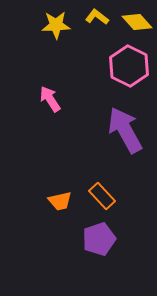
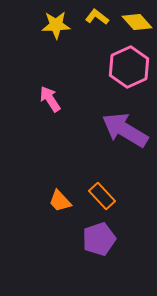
pink hexagon: moved 1 px down; rotated 9 degrees clockwise
purple arrow: rotated 30 degrees counterclockwise
orange trapezoid: rotated 60 degrees clockwise
